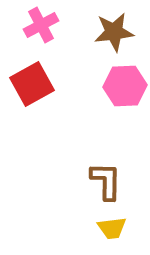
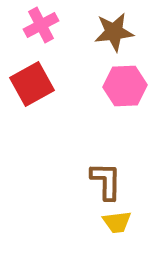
yellow trapezoid: moved 5 px right, 6 px up
